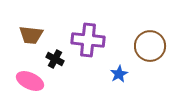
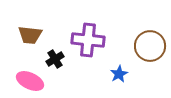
brown trapezoid: moved 1 px left
black cross: rotated 30 degrees clockwise
